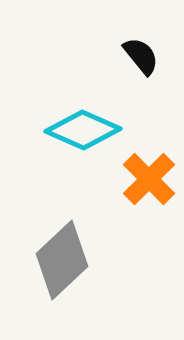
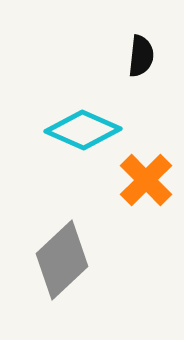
black semicircle: rotated 45 degrees clockwise
orange cross: moved 3 px left, 1 px down
